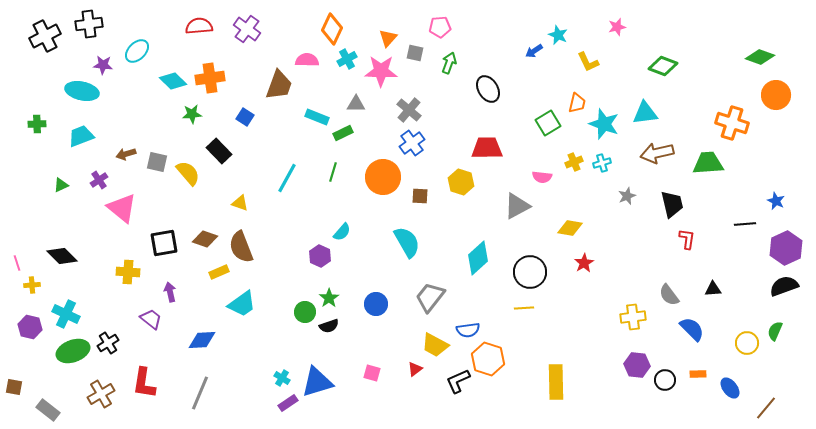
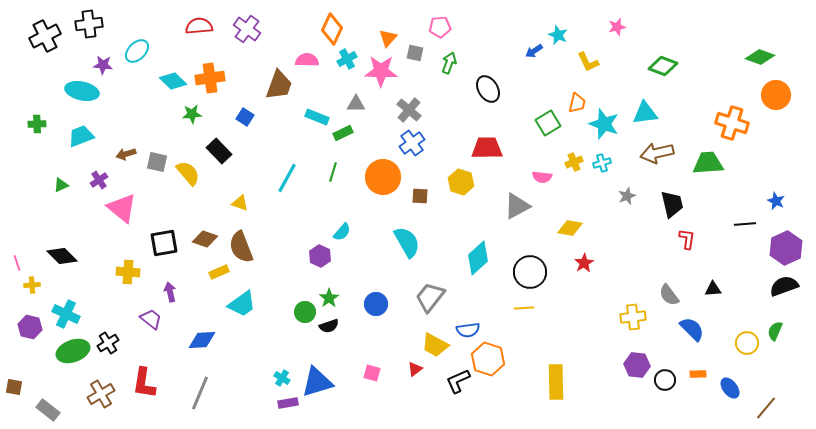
purple rectangle at (288, 403): rotated 24 degrees clockwise
